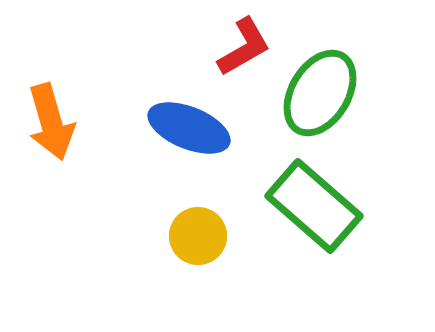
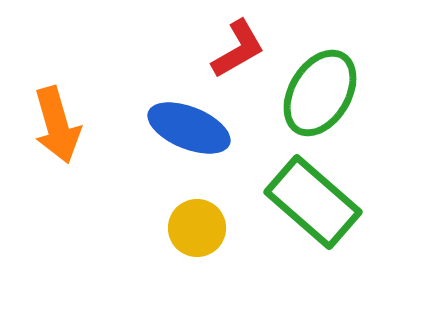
red L-shape: moved 6 px left, 2 px down
orange arrow: moved 6 px right, 3 px down
green rectangle: moved 1 px left, 4 px up
yellow circle: moved 1 px left, 8 px up
